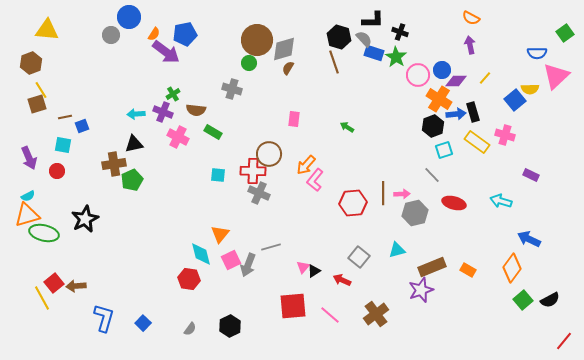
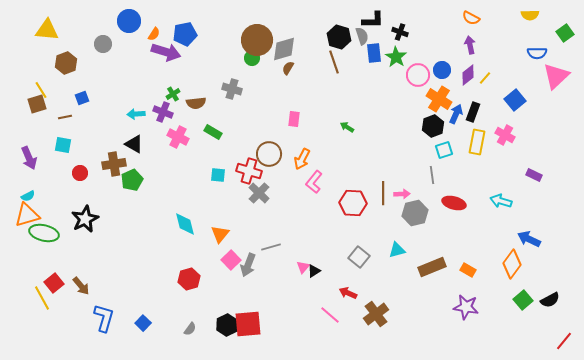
blue circle at (129, 17): moved 4 px down
gray circle at (111, 35): moved 8 px left, 9 px down
gray semicircle at (364, 39): moved 2 px left, 3 px up; rotated 24 degrees clockwise
purple arrow at (166, 52): rotated 20 degrees counterclockwise
blue rectangle at (374, 53): rotated 66 degrees clockwise
brown hexagon at (31, 63): moved 35 px right
green circle at (249, 63): moved 3 px right, 5 px up
purple diamond at (456, 81): moved 12 px right, 6 px up; rotated 40 degrees counterclockwise
yellow semicircle at (530, 89): moved 74 px up
brown semicircle at (196, 110): moved 7 px up; rotated 12 degrees counterclockwise
black rectangle at (473, 112): rotated 36 degrees clockwise
blue arrow at (456, 114): rotated 60 degrees counterclockwise
blue square at (82, 126): moved 28 px up
pink cross at (505, 135): rotated 12 degrees clockwise
yellow rectangle at (477, 142): rotated 65 degrees clockwise
black triangle at (134, 144): rotated 42 degrees clockwise
orange arrow at (306, 165): moved 4 px left, 6 px up; rotated 15 degrees counterclockwise
red circle at (57, 171): moved 23 px right, 2 px down
red cross at (253, 171): moved 4 px left; rotated 15 degrees clockwise
gray line at (432, 175): rotated 36 degrees clockwise
purple rectangle at (531, 175): moved 3 px right
pink L-shape at (315, 180): moved 1 px left, 2 px down
gray cross at (259, 193): rotated 20 degrees clockwise
red hexagon at (353, 203): rotated 8 degrees clockwise
cyan diamond at (201, 254): moved 16 px left, 30 px up
pink square at (231, 260): rotated 18 degrees counterclockwise
orange diamond at (512, 268): moved 4 px up
red hexagon at (189, 279): rotated 25 degrees counterclockwise
red arrow at (342, 280): moved 6 px right, 13 px down
brown arrow at (76, 286): moved 5 px right; rotated 126 degrees counterclockwise
purple star at (421, 290): moved 45 px right, 17 px down; rotated 30 degrees clockwise
red square at (293, 306): moved 45 px left, 18 px down
black hexagon at (230, 326): moved 3 px left, 1 px up
